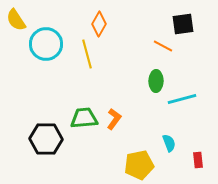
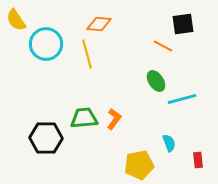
orange diamond: rotated 65 degrees clockwise
green ellipse: rotated 35 degrees counterclockwise
black hexagon: moved 1 px up
